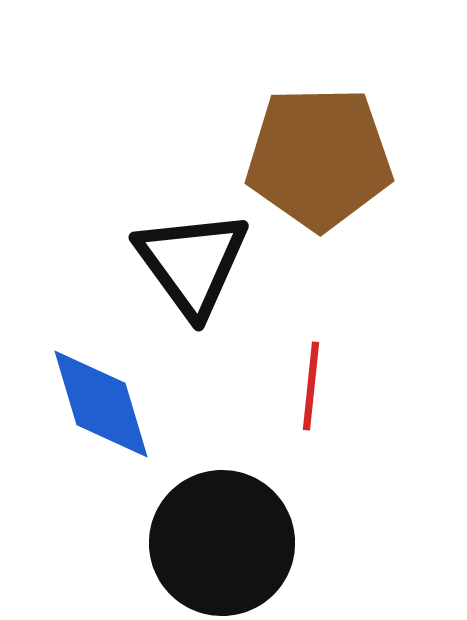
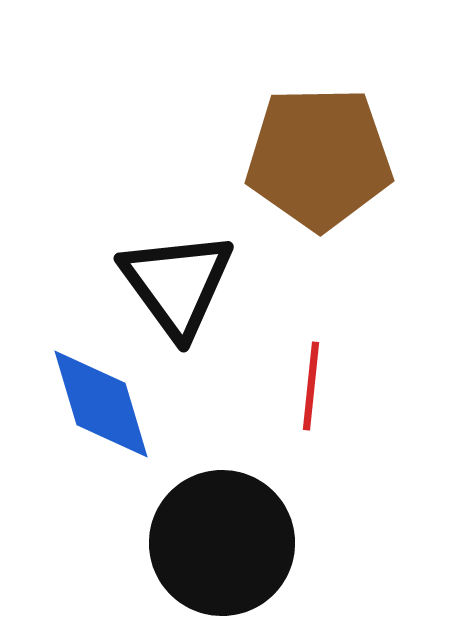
black triangle: moved 15 px left, 21 px down
